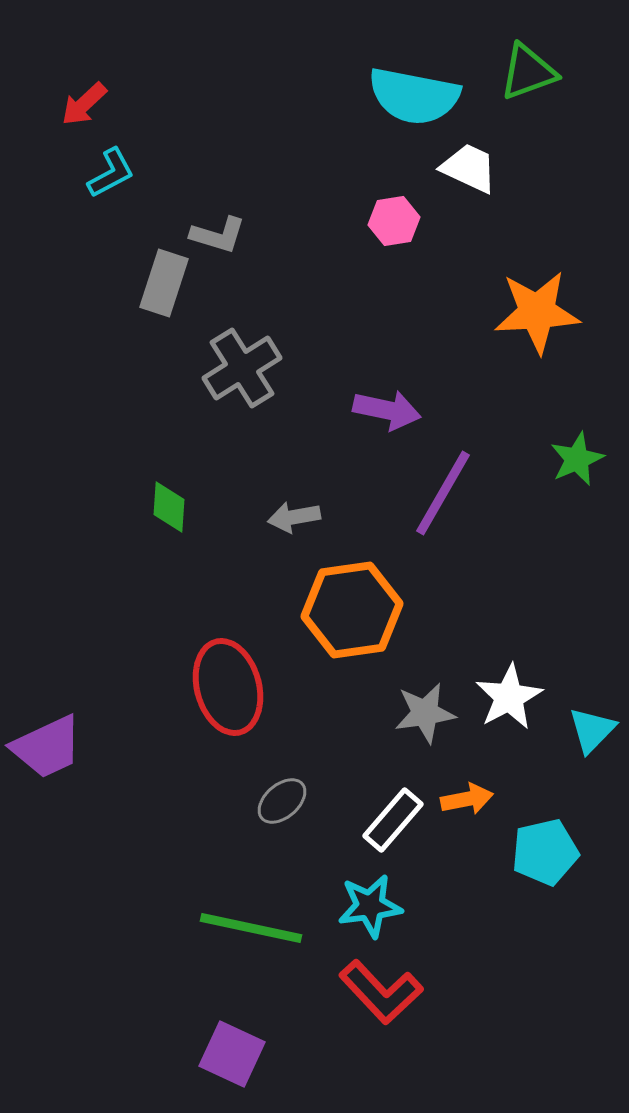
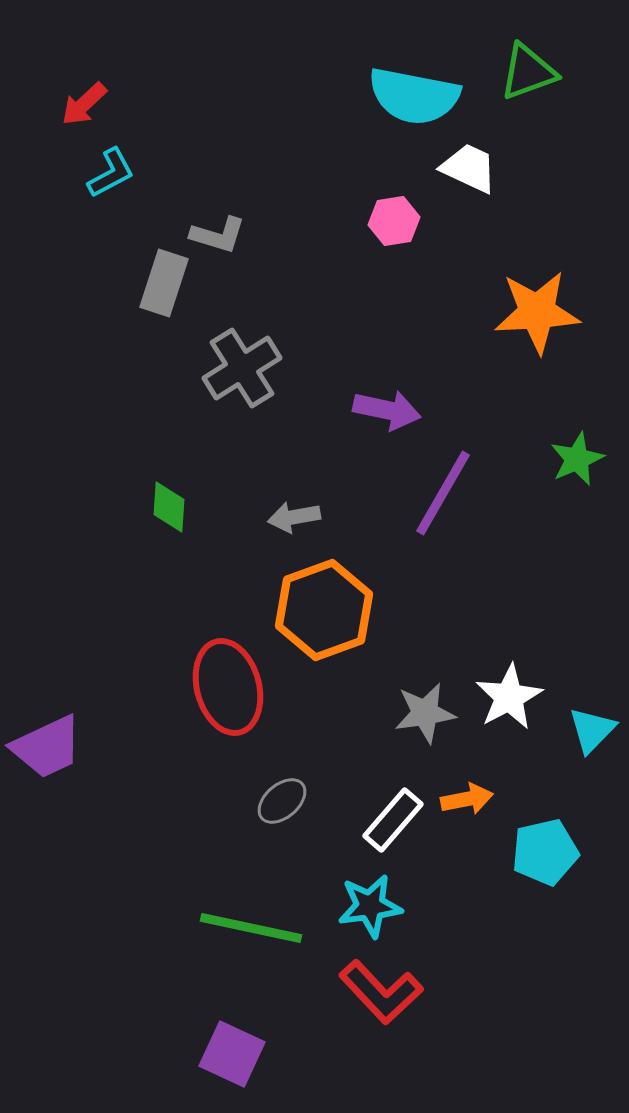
orange hexagon: moved 28 px left; rotated 12 degrees counterclockwise
